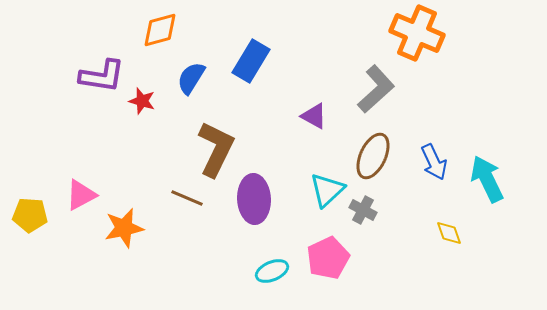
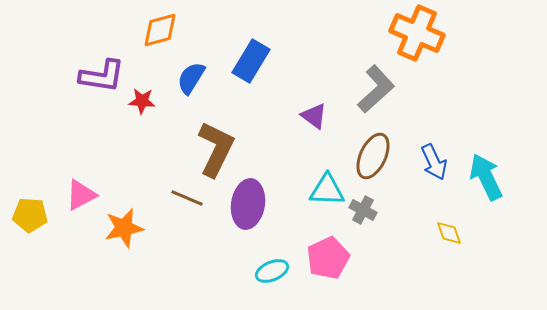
red star: rotated 12 degrees counterclockwise
purple triangle: rotated 8 degrees clockwise
cyan arrow: moved 1 px left, 2 px up
cyan triangle: rotated 45 degrees clockwise
purple ellipse: moved 6 px left, 5 px down; rotated 12 degrees clockwise
